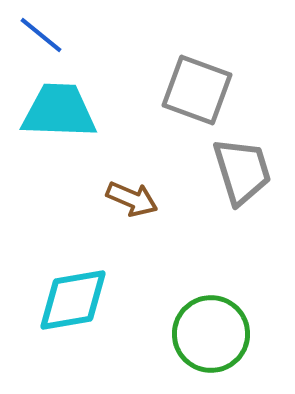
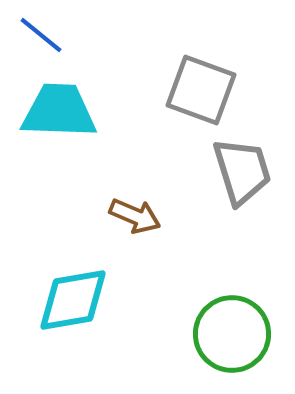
gray square: moved 4 px right
brown arrow: moved 3 px right, 17 px down
green circle: moved 21 px right
